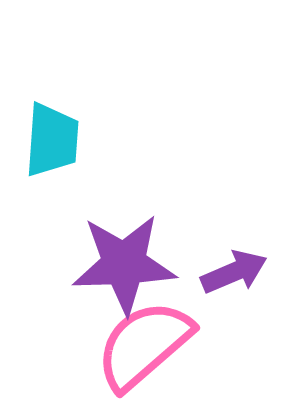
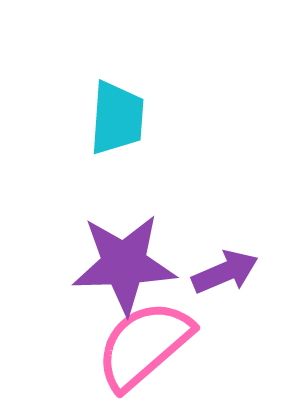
cyan trapezoid: moved 65 px right, 22 px up
purple arrow: moved 9 px left
